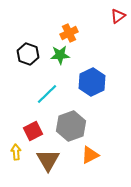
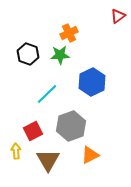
yellow arrow: moved 1 px up
